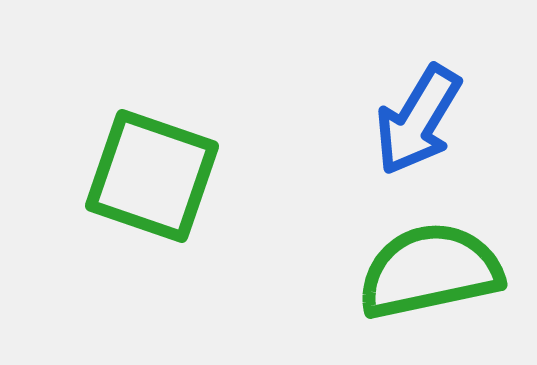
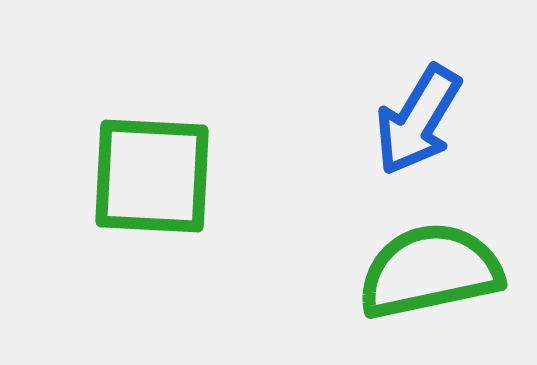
green square: rotated 16 degrees counterclockwise
